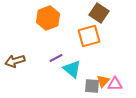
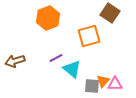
brown square: moved 11 px right
